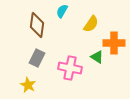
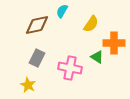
brown diamond: rotated 70 degrees clockwise
